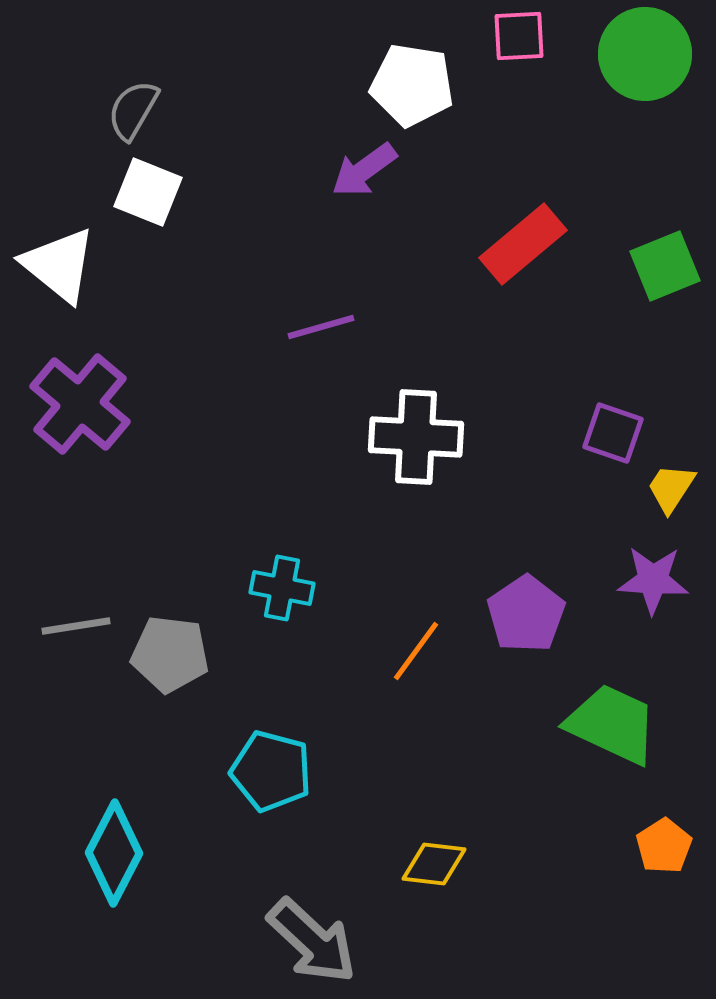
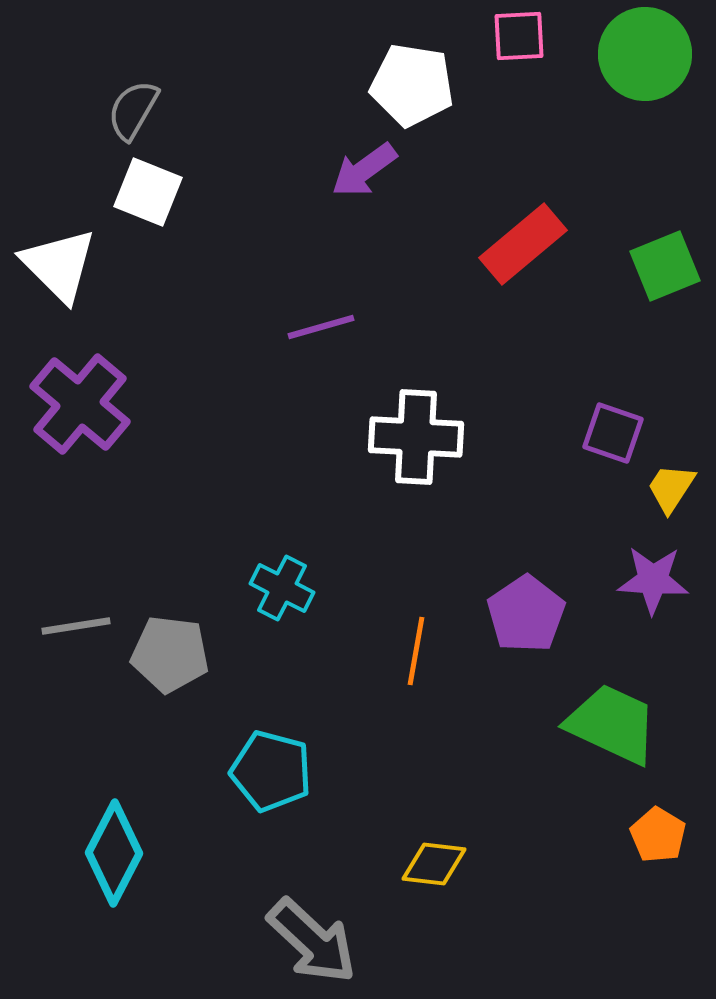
white triangle: rotated 6 degrees clockwise
cyan cross: rotated 16 degrees clockwise
orange line: rotated 26 degrees counterclockwise
orange pentagon: moved 6 px left, 11 px up; rotated 8 degrees counterclockwise
